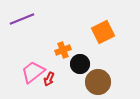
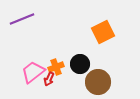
orange cross: moved 7 px left, 17 px down
